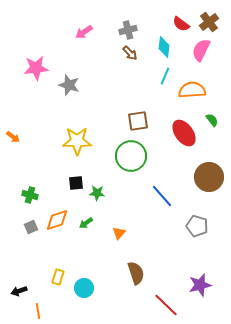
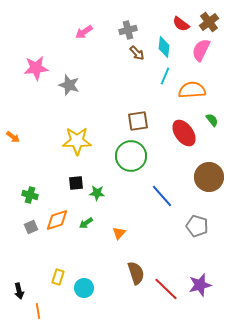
brown arrow: moved 7 px right
black arrow: rotated 84 degrees counterclockwise
red line: moved 16 px up
